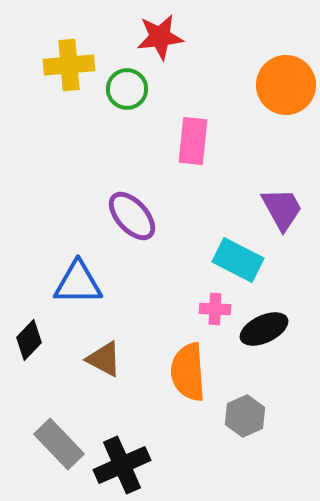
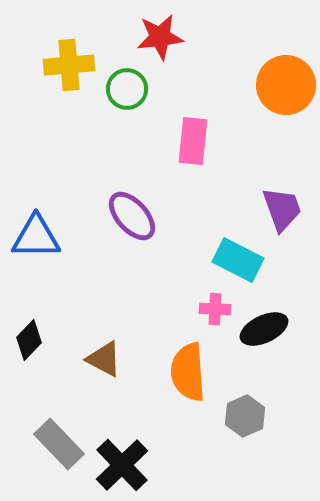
purple trapezoid: rotated 9 degrees clockwise
blue triangle: moved 42 px left, 46 px up
black cross: rotated 20 degrees counterclockwise
